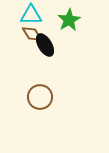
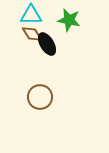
green star: rotated 30 degrees counterclockwise
black ellipse: moved 2 px right, 1 px up
